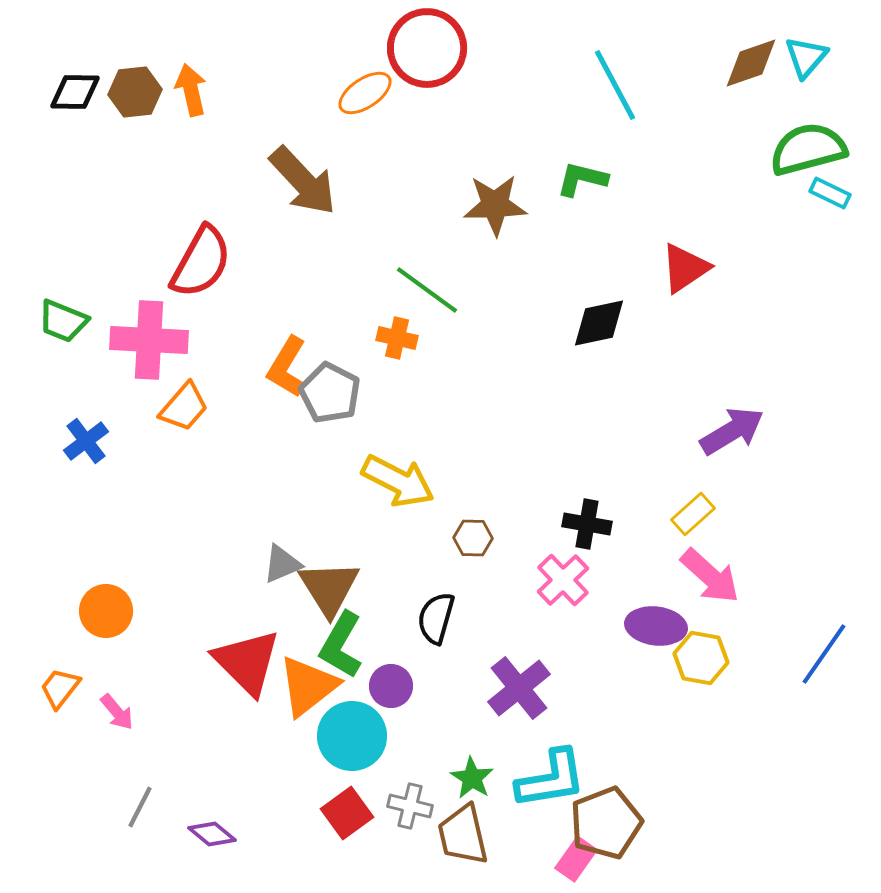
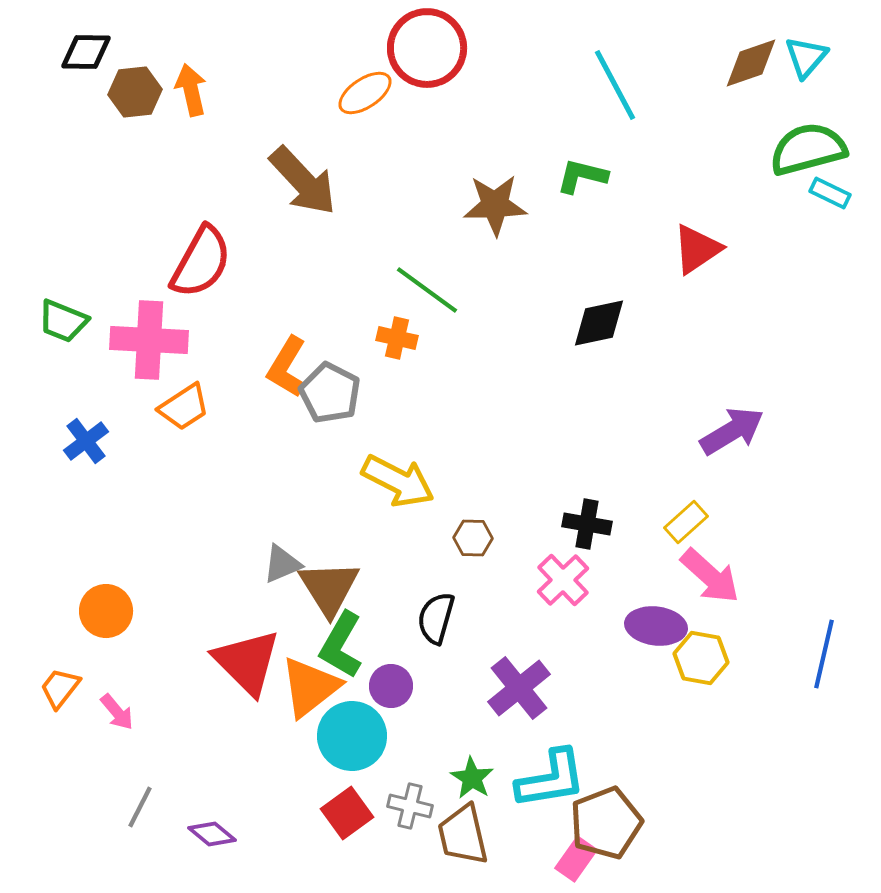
black diamond at (75, 92): moved 11 px right, 40 px up
green L-shape at (582, 179): moved 3 px up
red triangle at (685, 268): moved 12 px right, 19 px up
orange trapezoid at (184, 407): rotated 16 degrees clockwise
yellow rectangle at (693, 514): moved 7 px left, 8 px down
blue line at (824, 654): rotated 22 degrees counterclockwise
orange triangle at (308, 686): moved 2 px right, 1 px down
